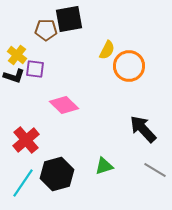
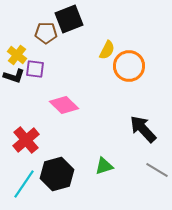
black square: rotated 12 degrees counterclockwise
brown pentagon: moved 3 px down
gray line: moved 2 px right
cyan line: moved 1 px right, 1 px down
